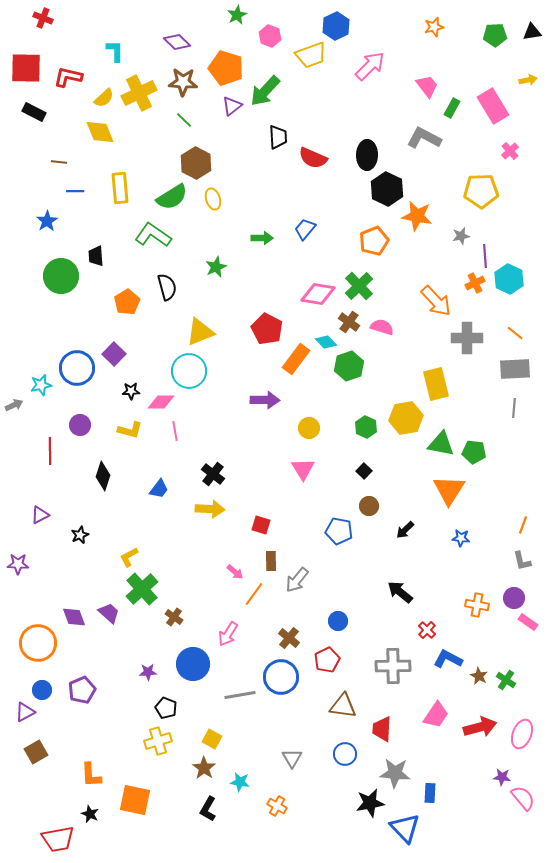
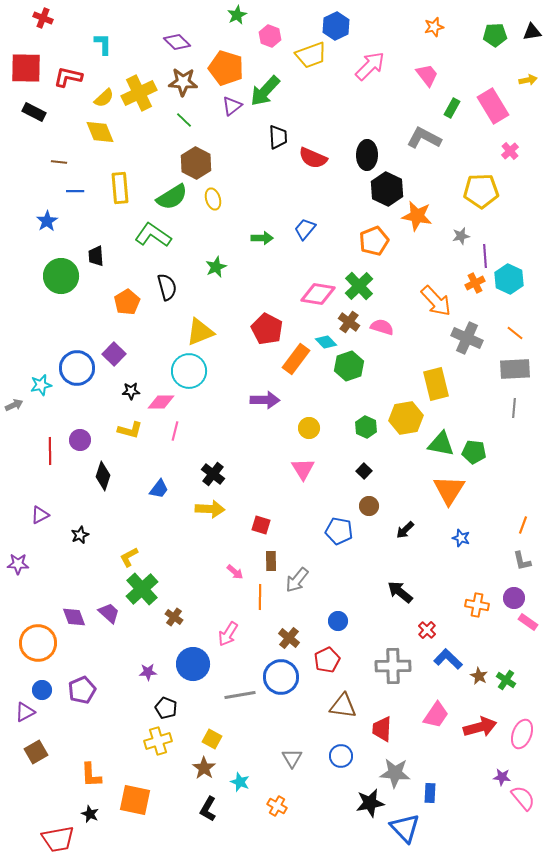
cyan L-shape at (115, 51): moved 12 px left, 7 px up
pink trapezoid at (427, 86): moved 11 px up
gray cross at (467, 338): rotated 24 degrees clockwise
purple circle at (80, 425): moved 15 px down
pink line at (175, 431): rotated 24 degrees clockwise
blue star at (461, 538): rotated 12 degrees clockwise
orange line at (254, 594): moved 6 px right, 3 px down; rotated 35 degrees counterclockwise
blue L-shape at (448, 659): rotated 16 degrees clockwise
blue circle at (345, 754): moved 4 px left, 2 px down
cyan star at (240, 782): rotated 12 degrees clockwise
